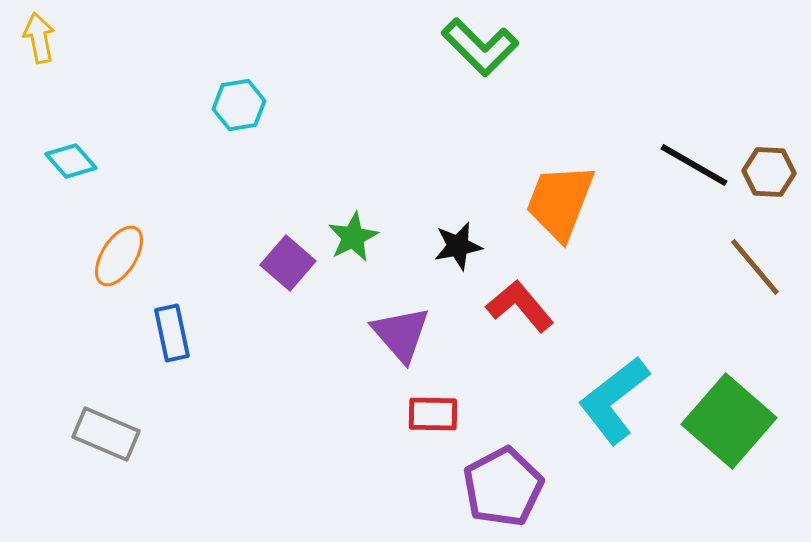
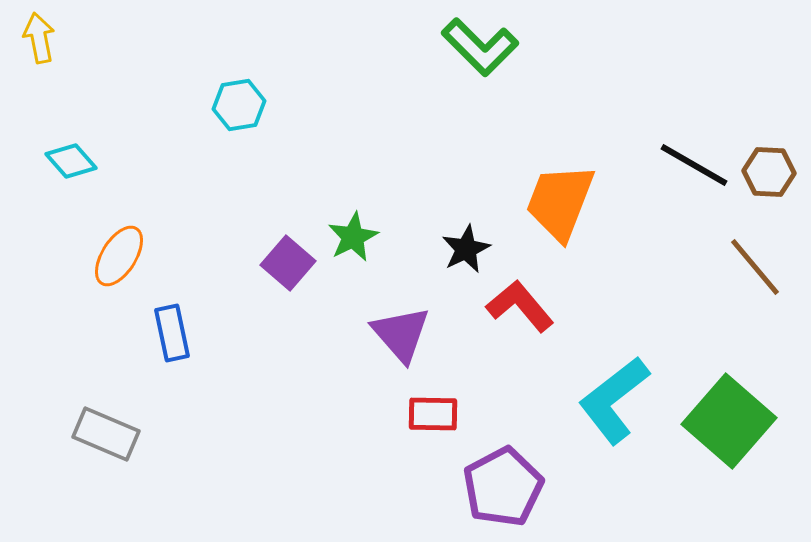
black star: moved 8 px right, 3 px down; rotated 15 degrees counterclockwise
